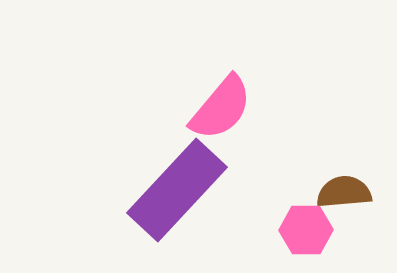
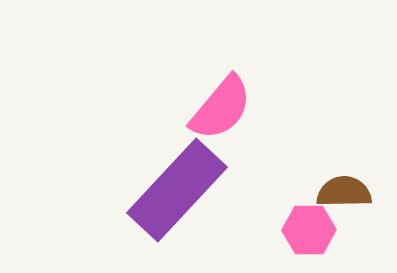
brown semicircle: rotated 4 degrees clockwise
pink hexagon: moved 3 px right
